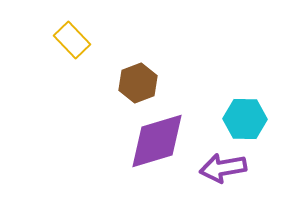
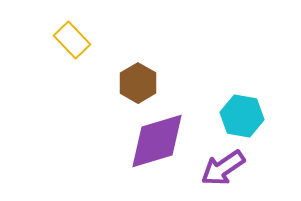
brown hexagon: rotated 9 degrees counterclockwise
cyan hexagon: moved 3 px left, 3 px up; rotated 9 degrees clockwise
purple arrow: rotated 24 degrees counterclockwise
